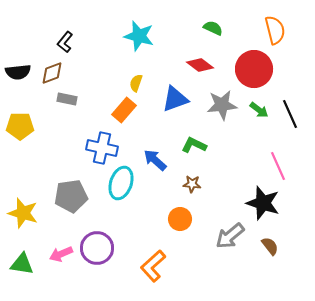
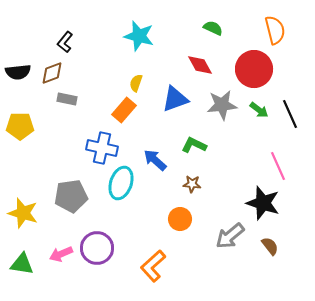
red diamond: rotated 24 degrees clockwise
